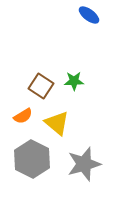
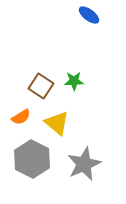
orange semicircle: moved 2 px left, 1 px down
gray star: rotated 8 degrees counterclockwise
